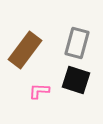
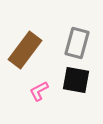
black square: rotated 8 degrees counterclockwise
pink L-shape: rotated 30 degrees counterclockwise
